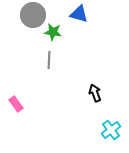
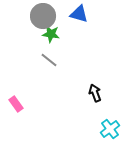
gray circle: moved 10 px right, 1 px down
green star: moved 2 px left, 2 px down
gray line: rotated 54 degrees counterclockwise
cyan cross: moved 1 px left, 1 px up
